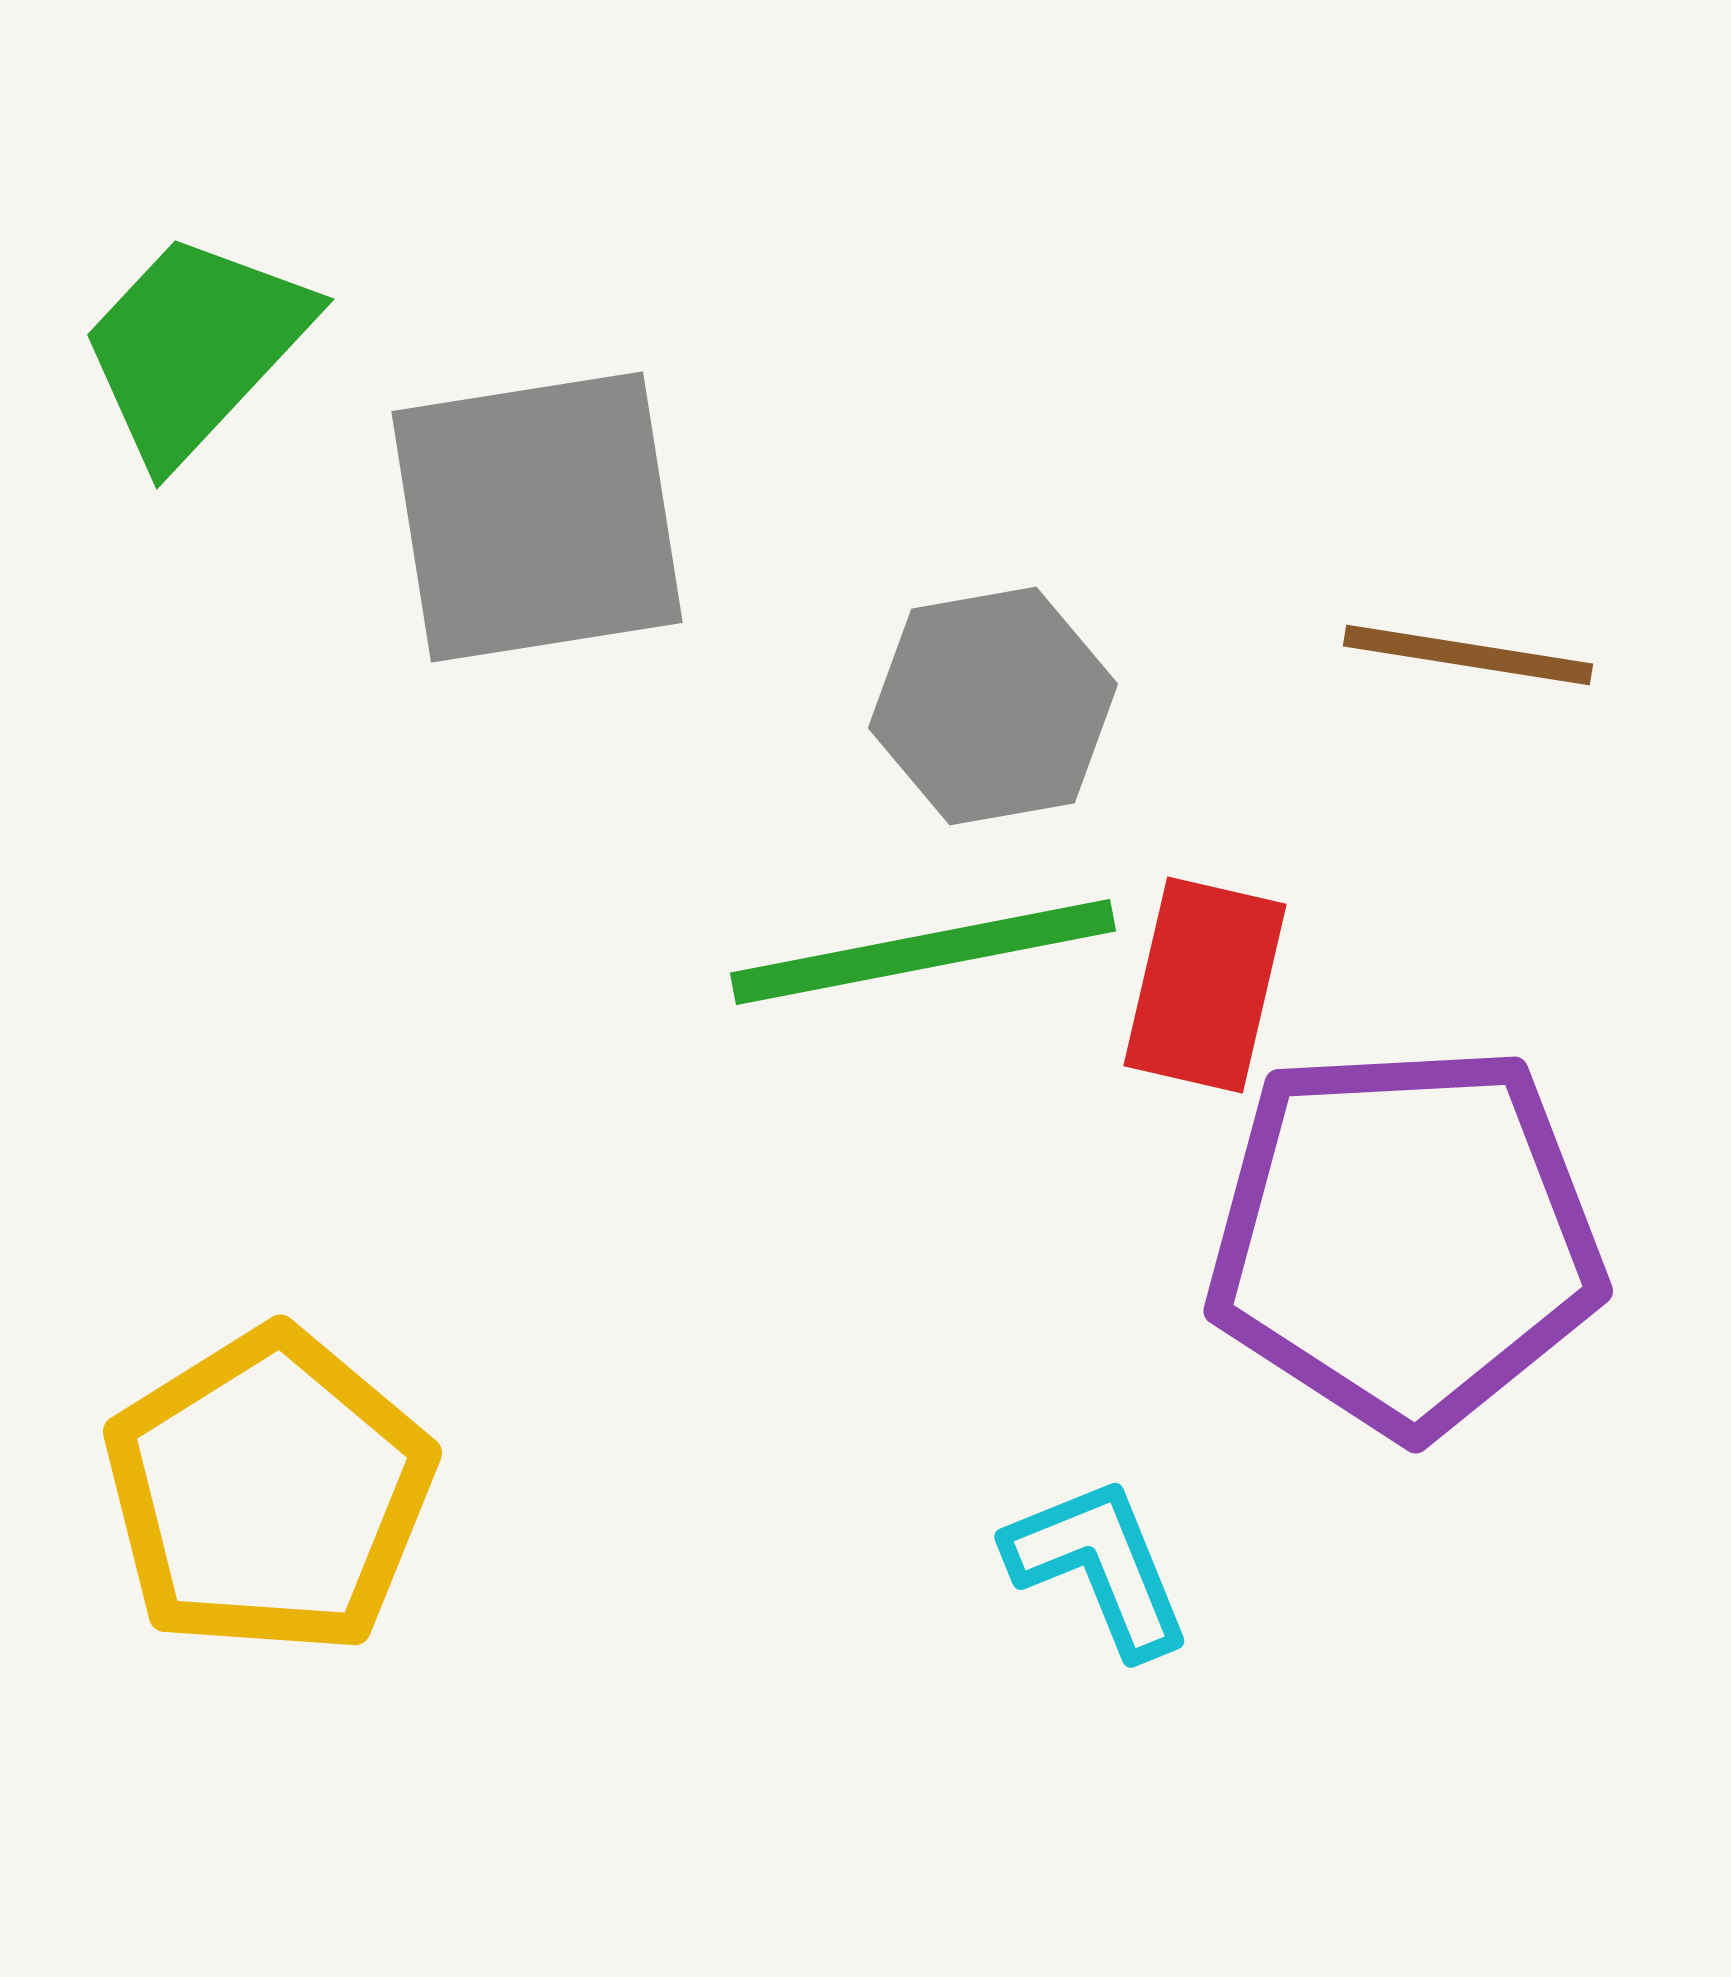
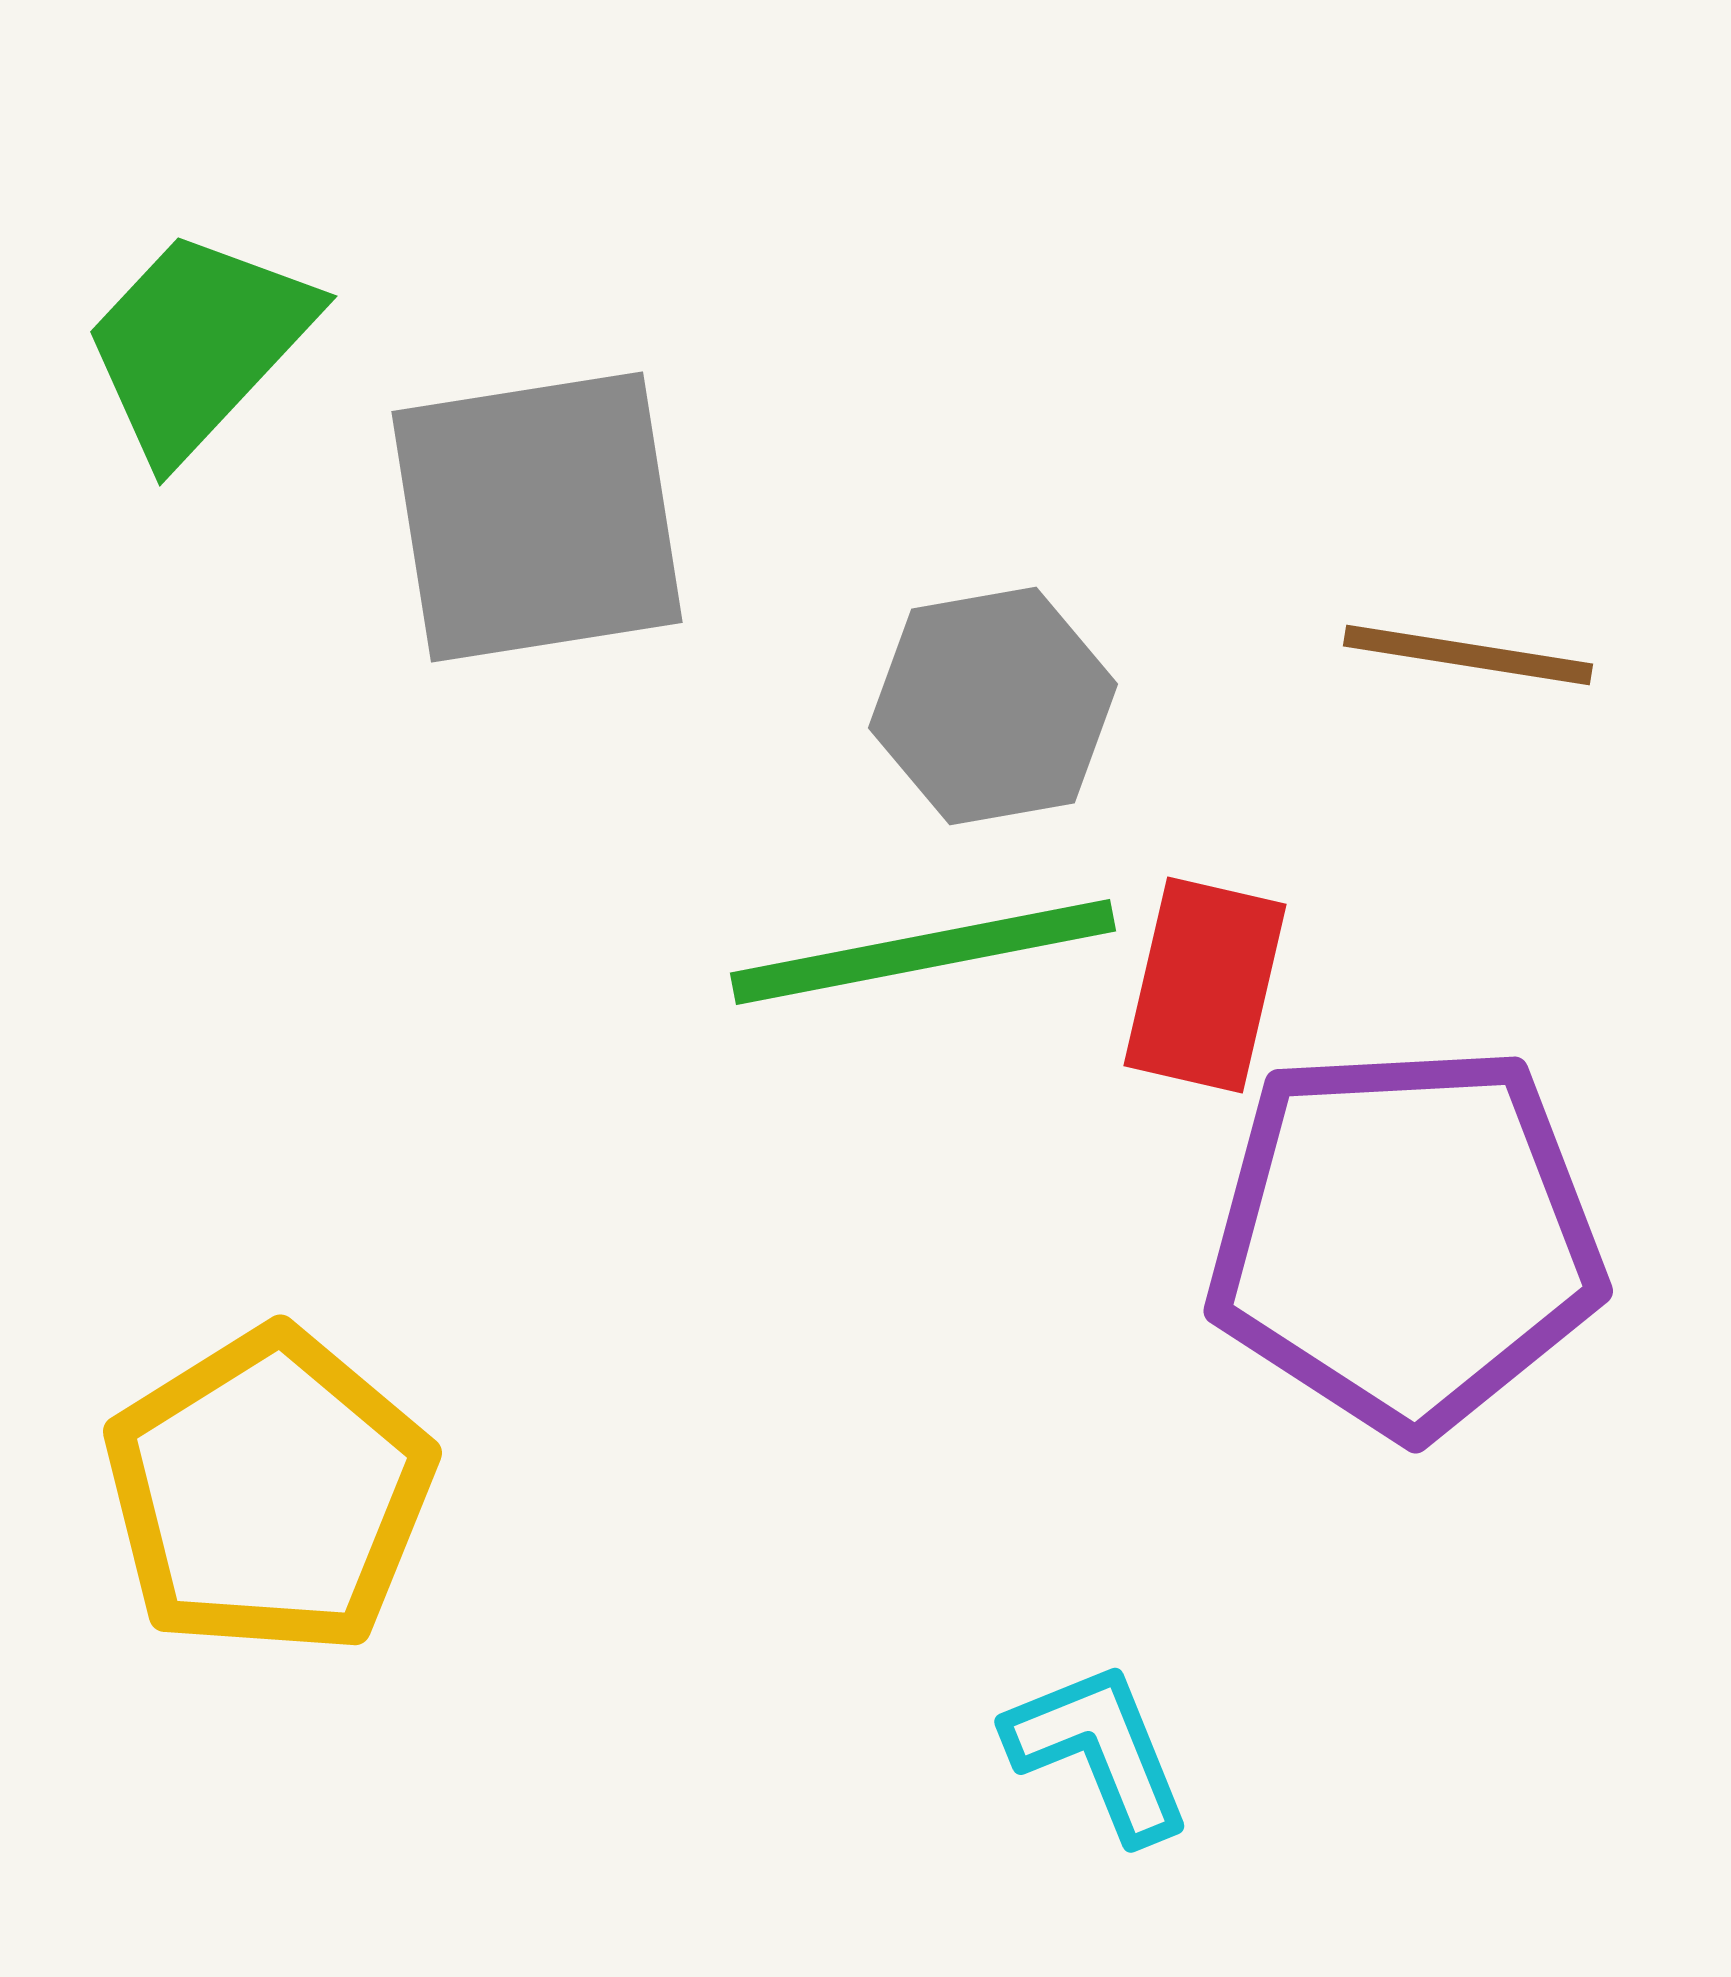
green trapezoid: moved 3 px right, 3 px up
cyan L-shape: moved 185 px down
